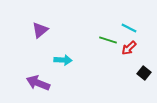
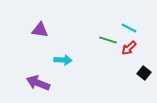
purple triangle: rotated 48 degrees clockwise
